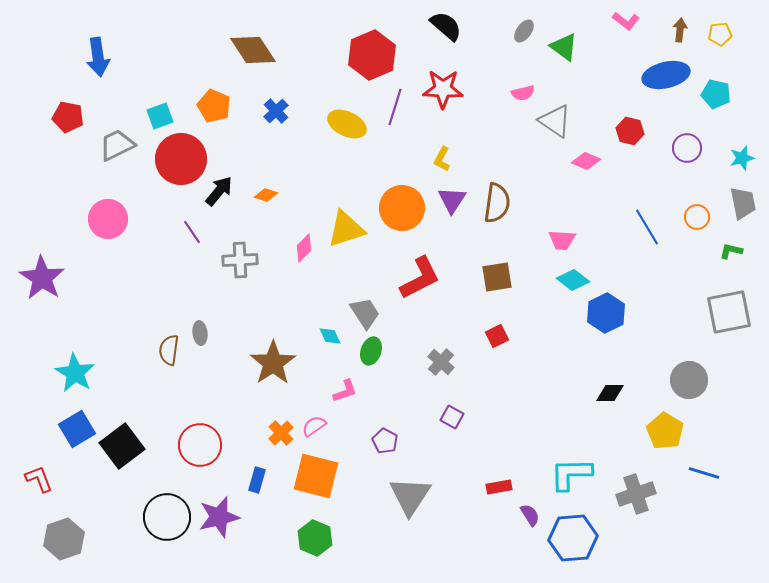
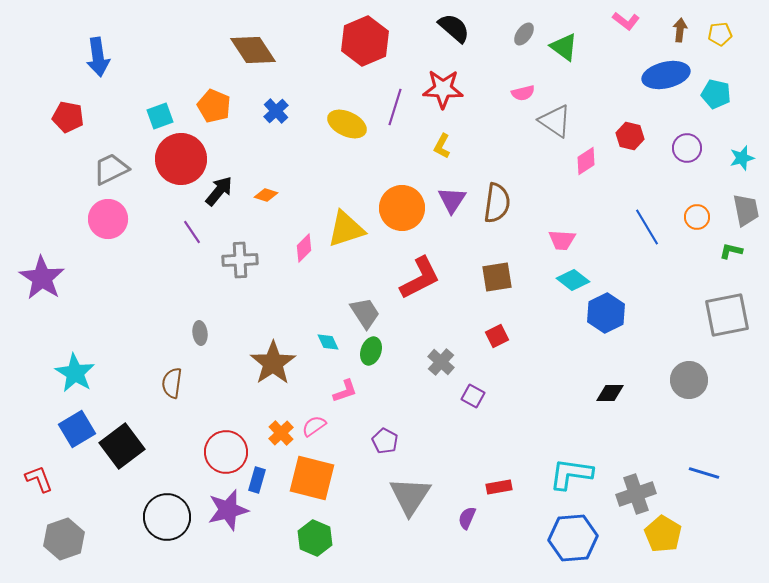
black semicircle at (446, 26): moved 8 px right, 2 px down
gray ellipse at (524, 31): moved 3 px down
red hexagon at (372, 55): moved 7 px left, 14 px up
red hexagon at (630, 131): moved 5 px down
gray trapezoid at (117, 145): moved 6 px left, 24 px down
yellow L-shape at (442, 159): moved 13 px up
pink diamond at (586, 161): rotated 56 degrees counterclockwise
gray trapezoid at (743, 203): moved 3 px right, 7 px down
gray square at (729, 312): moved 2 px left, 3 px down
cyan diamond at (330, 336): moved 2 px left, 6 px down
brown semicircle at (169, 350): moved 3 px right, 33 px down
purple square at (452, 417): moved 21 px right, 21 px up
yellow pentagon at (665, 431): moved 2 px left, 103 px down
red circle at (200, 445): moved 26 px right, 7 px down
cyan L-shape at (571, 474): rotated 9 degrees clockwise
orange square at (316, 476): moved 4 px left, 2 px down
purple semicircle at (530, 515): moved 63 px left, 3 px down; rotated 125 degrees counterclockwise
purple star at (219, 517): moved 9 px right, 7 px up
